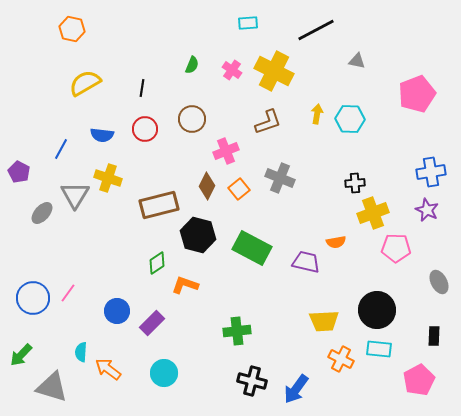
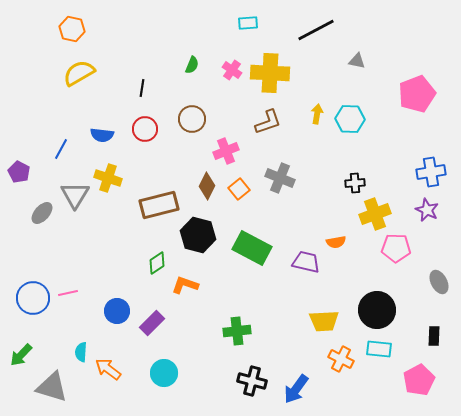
yellow cross at (274, 71): moved 4 px left, 2 px down; rotated 24 degrees counterclockwise
yellow semicircle at (85, 83): moved 6 px left, 10 px up
yellow cross at (373, 213): moved 2 px right, 1 px down
pink line at (68, 293): rotated 42 degrees clockwise
